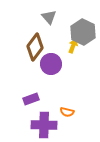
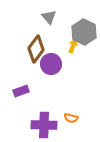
gray hexagon: moved 1 px right
brown diamond: moved 1 px right, 2 px down
purple rectangle: moved 10 px left, 8 px up
orange semicircle: moved 4 px right, 6 px down
